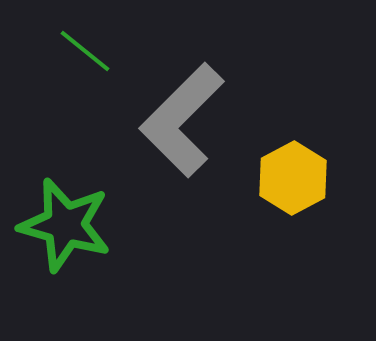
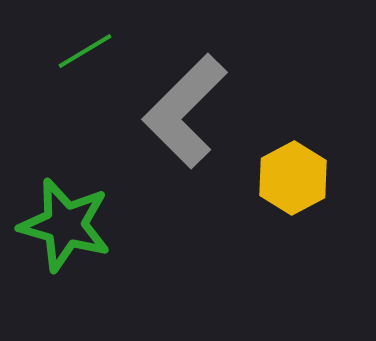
green line: rotated 70 degrees counterclockwise
gray L-shape: moved 3 px right, 9 px up
